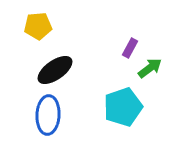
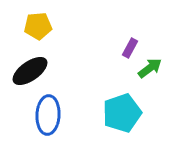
black ellipse: moved 25 px left, 1 px down
cyan pentagon: moved 1 px left, 6 px down
